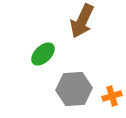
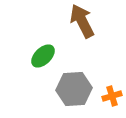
brown arrow: rotated 128 degrees clockwise
green ellipse: moved 2 px down
